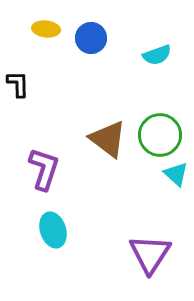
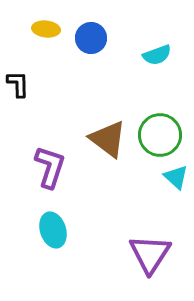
purple L-shape: moved 6 px right, 2 px up
cyan triangle: moved 3 px down
